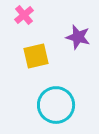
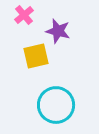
purple star: moved 20 px left, 6 px up
